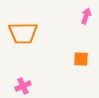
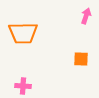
pink cross: rotated 28 degrees clockwise
